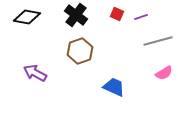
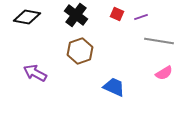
gray line: moved 1 px right; rotated 24 degrees clockwise
